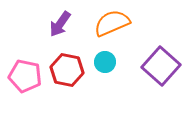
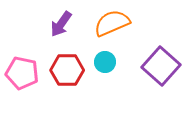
purple arrow: moved 1 px right
red hexagon: rotated 12 degrees counterclockwise
pink pentagon: moved 3 px left, 3 px up
